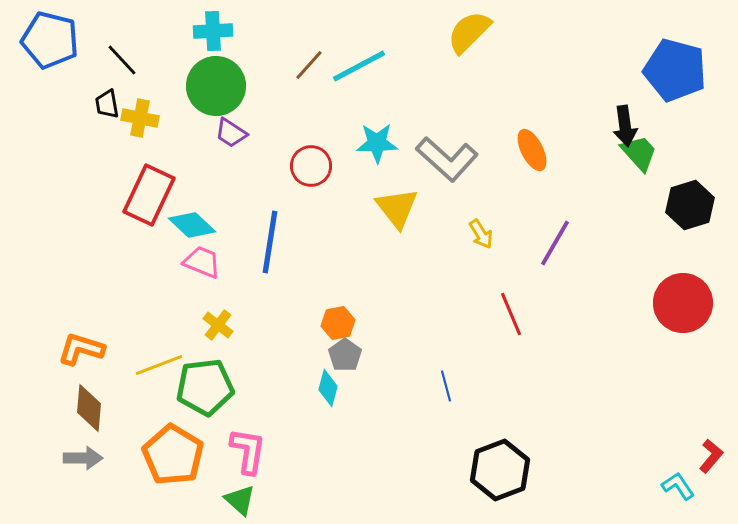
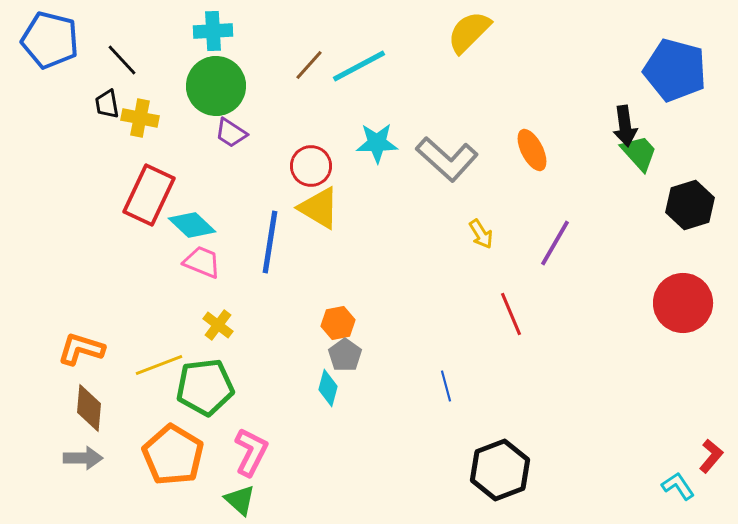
yellow triangle at (397, 208): moved 78 px left; rotated 21 degrees counterclockwise
pink L-shape at (248, 451): moved 3 px right, 1 px down; rotated 18 degrees clockwise
